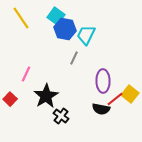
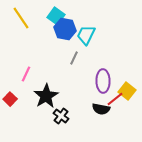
yellow square: moved 3 px left, 3 px up
